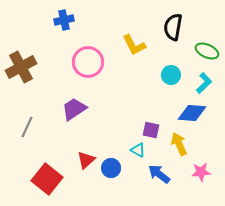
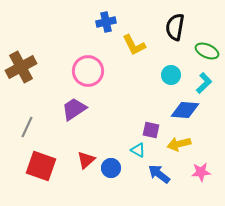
blue cross: moved 42 px right, 2 px down
black semicircle: moved 2 px right
pink circle: moved 9 px down
blue diamond: moved 7 px left, 3 px up
yellow arrow: rotated 80 degrees counterclockwise
red square: moved 6 px left, 13 px up; rotated 20 degrees counterclockwise
